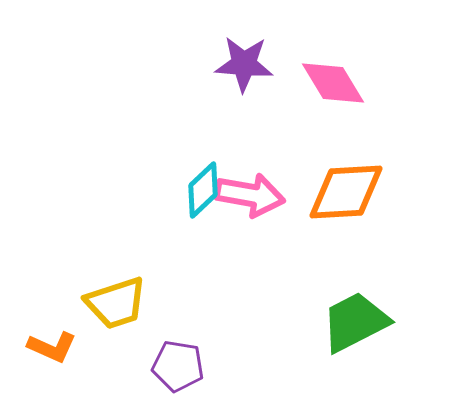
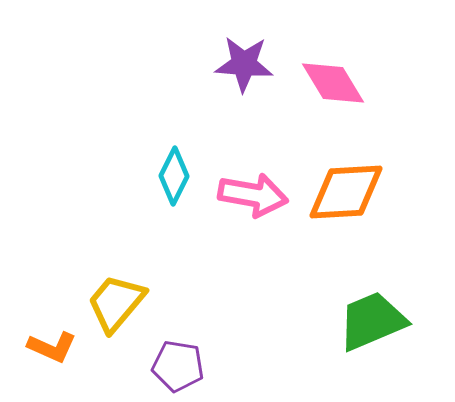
cyan diamond: moved 29 px left, 14 px up; rotated 20 degrees counterclockwise
pink arrow: moved 3 px right
yellow trapezoid: rotated 148 degrees clockwise
green trapezoid: moved 17 px right, 1 px up; rotated 4 degrees clockwise
